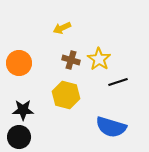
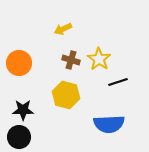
yellow arrow: moved 1 px right, 1 px down
blue semicircle: moved 2 px left, 3 px up; rotated 20 degrees counterclockwise
